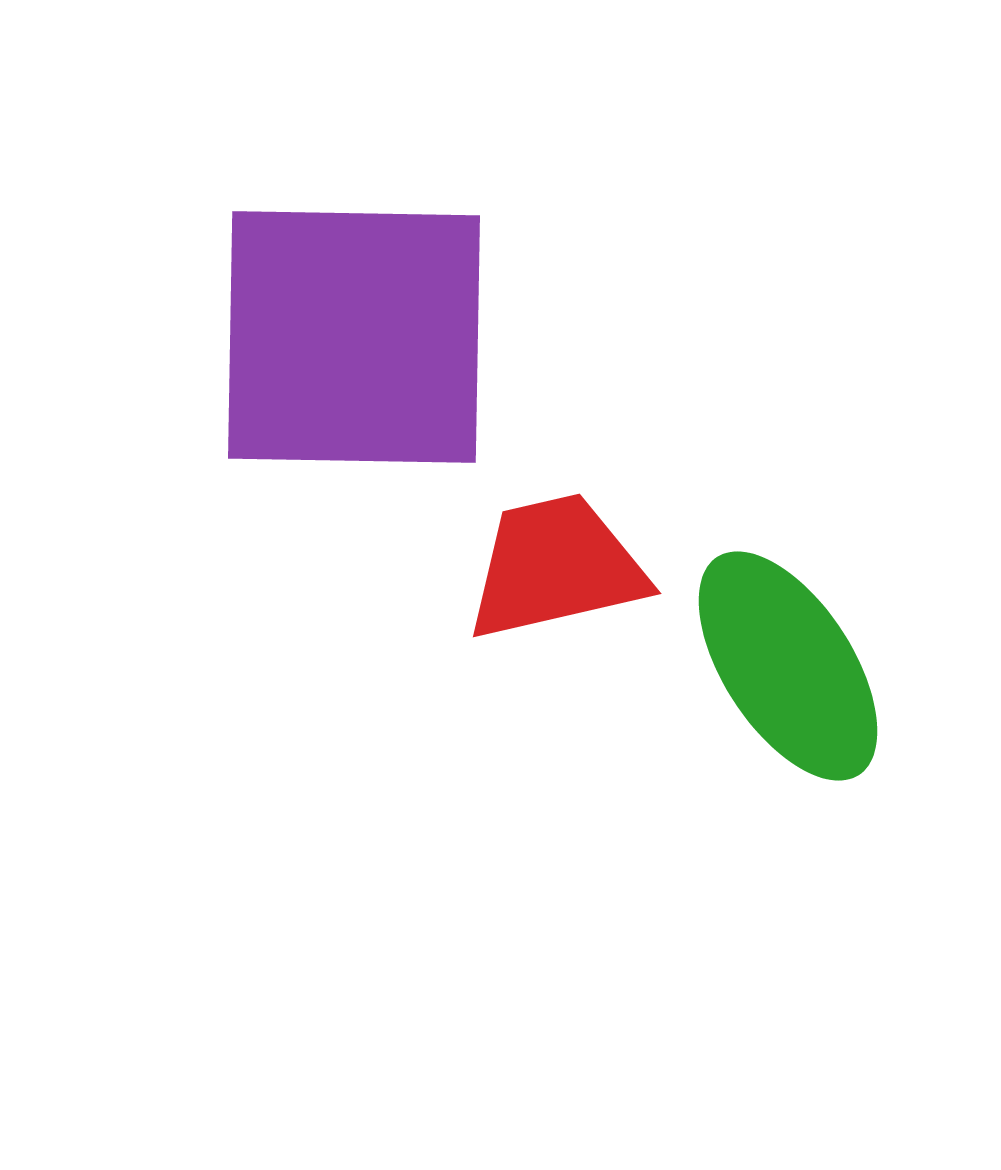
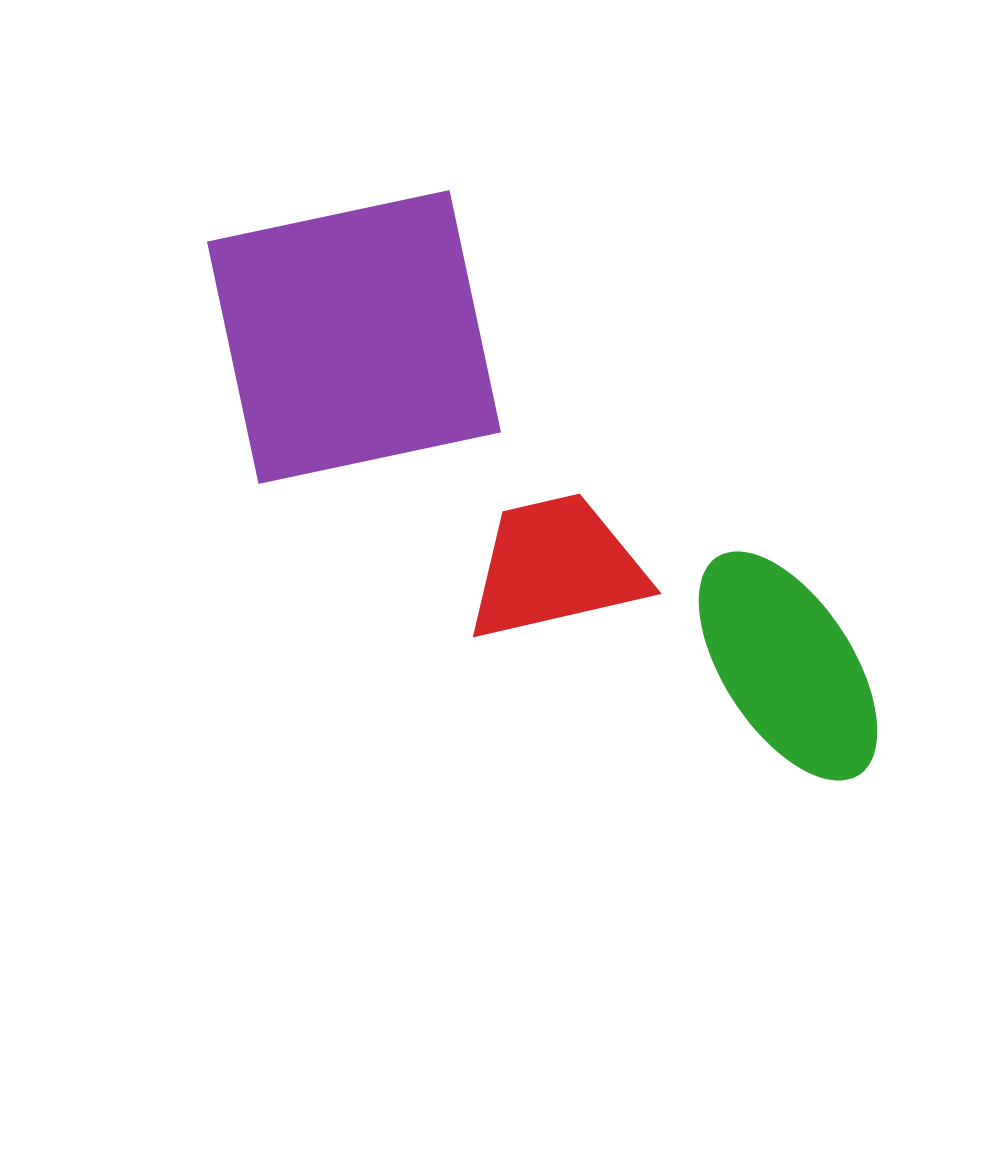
purple square: rotated 13 degrees counterclockwise
